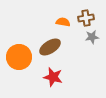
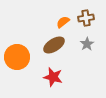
orange semicircle: rotated 48 degrees counterclockwise
gray star: moved 5 px left, 7 px down; rotated 24 degrees counterclockwise
brown ellipse: moved 4 px right, 2 px up
orange circle: moved 2 px left
